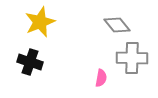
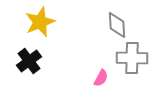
gray diamond: rotated 36 degrees clockwise
black cross: moved 1 px left, 1 px up; rotated 35 degrees clockwise
pink semicircle: rotated 18 degrees clockwise
